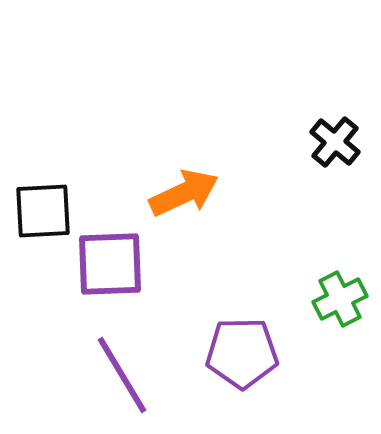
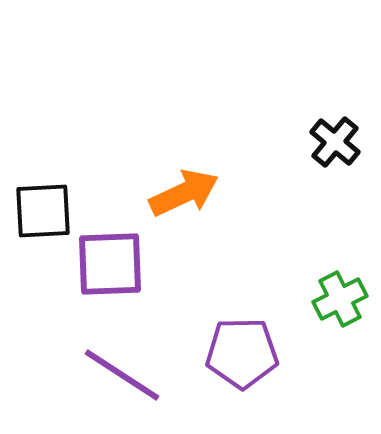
purple line: rotated 26 degrees counterclockwise
